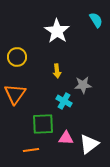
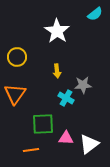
cyan semicircle: moved 1 px left, 6 px up; rotated 84 degrees clockwise
cyan cross: moved 2 px right, 3 px up
